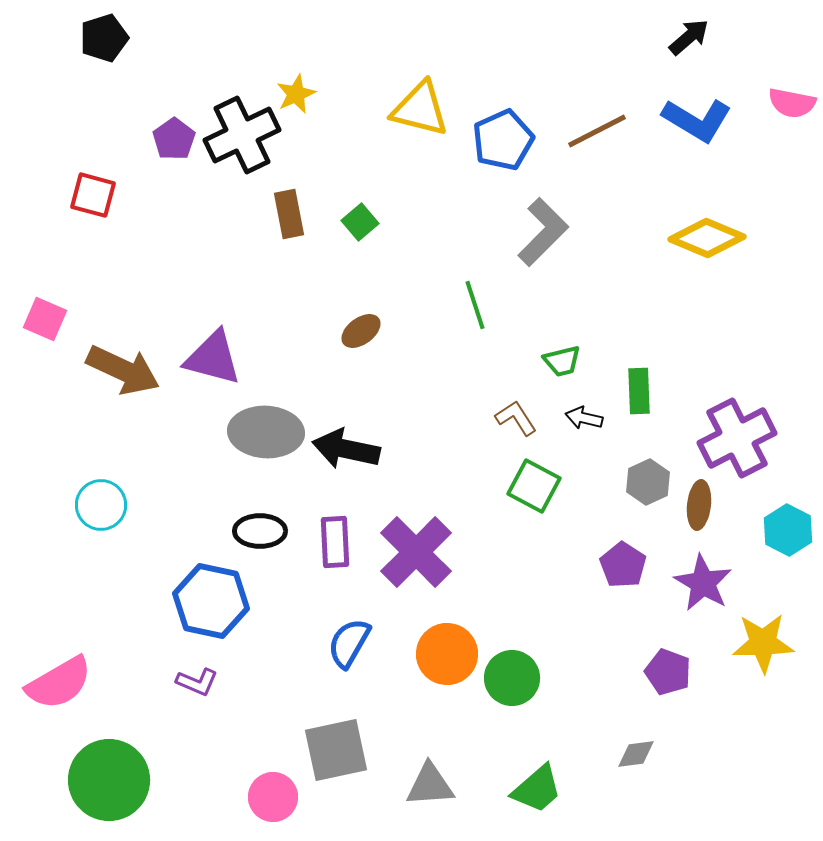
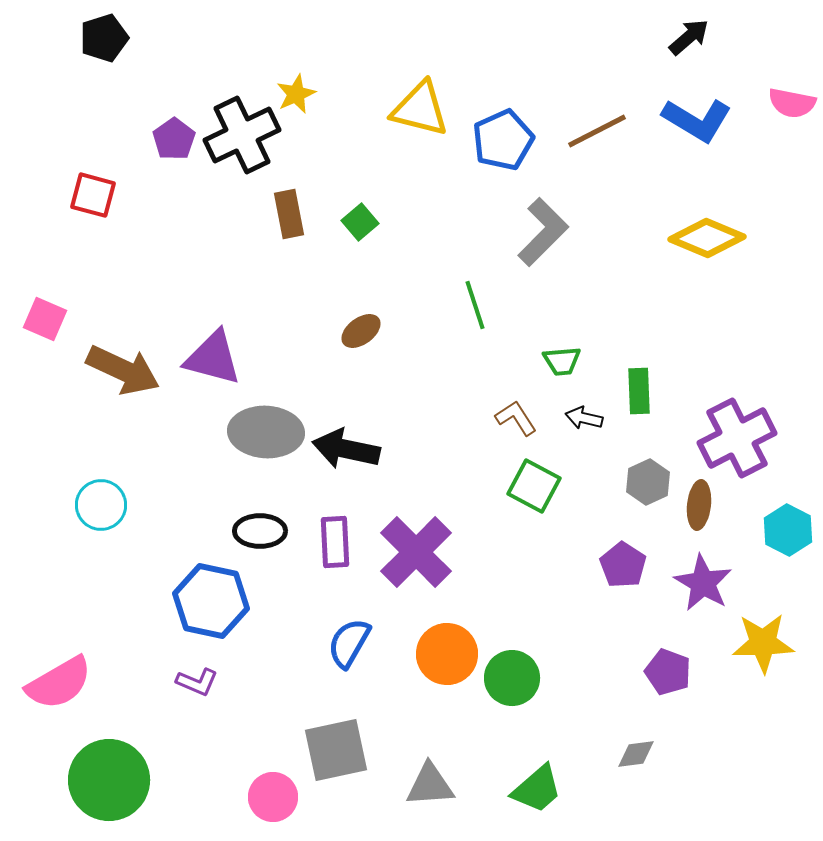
green trapezoid at (562, 361): rotated 9 degrees clockwise
